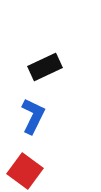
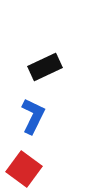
red square: moved 1 px left, 2 px up
